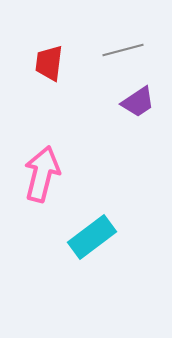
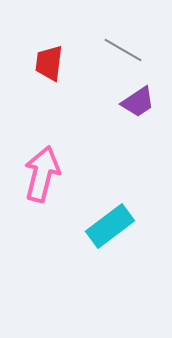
gray line: rotated 45 degrees clockwise
cyan rectangle: moved 18 px right, 11 px up
